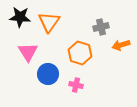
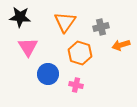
orange triangle: moved 16 px right
pink triangle: moved 5 px up
